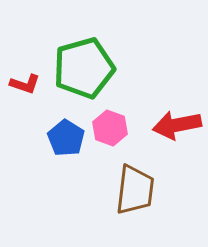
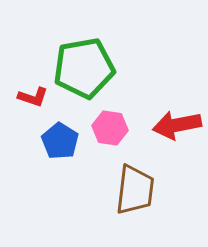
green pentagon: rotated 6 degrees clockwise
red L-shape: moved 8 px right, 13 px down
pink hexagon: rotated 12 degrees counterclockwise
blue pentagon: moved 6 px left, 3 px down
